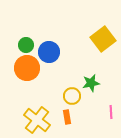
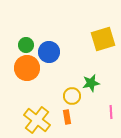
yellow square: rotated 20 degrees clockwise
